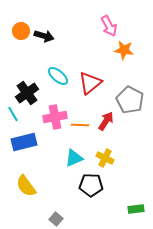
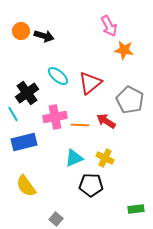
red arrow: rotated 90 degrees counterclockwise
